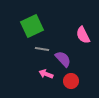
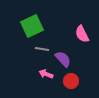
pink semicircle: moved 1 px left, 1 px up
